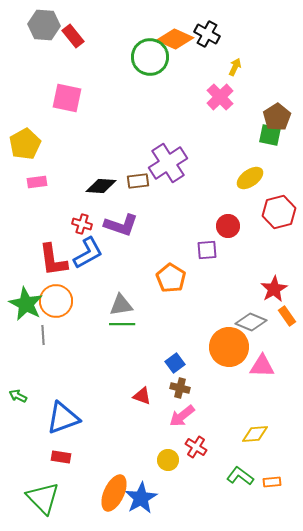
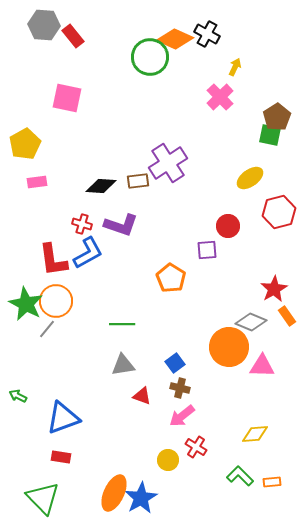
gray triangle at (121, 305): moved 2 px right, 60 px down
gray line at (43, 335): moved 4 px right, 6 px up; rotated 42 degrees clockwise
green L-shape at (240, 476): rotated 8 degrees clockwise
